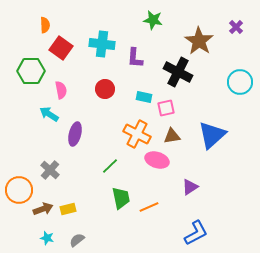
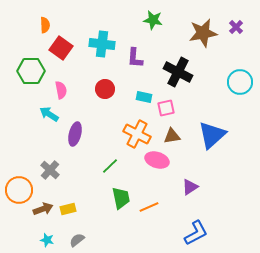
brown star: moved 4 px right, 8 px up; rotated 28 degrees clockwise
cyan star: moved 2 px down
